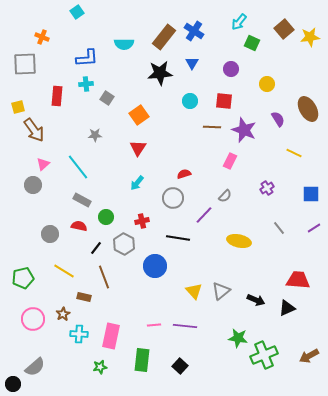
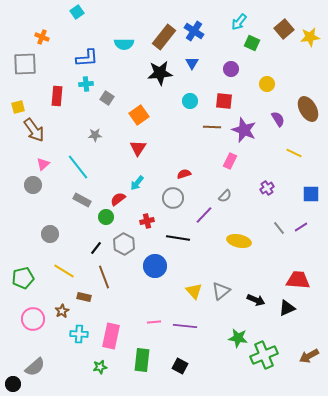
red cross at (142, 221): moved 5 px right
red semicircle at (79, 226): moved 39 px right, 27 px up; rotated 49 degrees counterclockwise
purple line at (314, 228): moved 13 px left, 1 px up
brown star at (63, 314): moved 1 px left, 3 px up
pink line at (154, 325): moved 3 px up
black square at (180, 366): rotated 14 degrees counterclockwise
